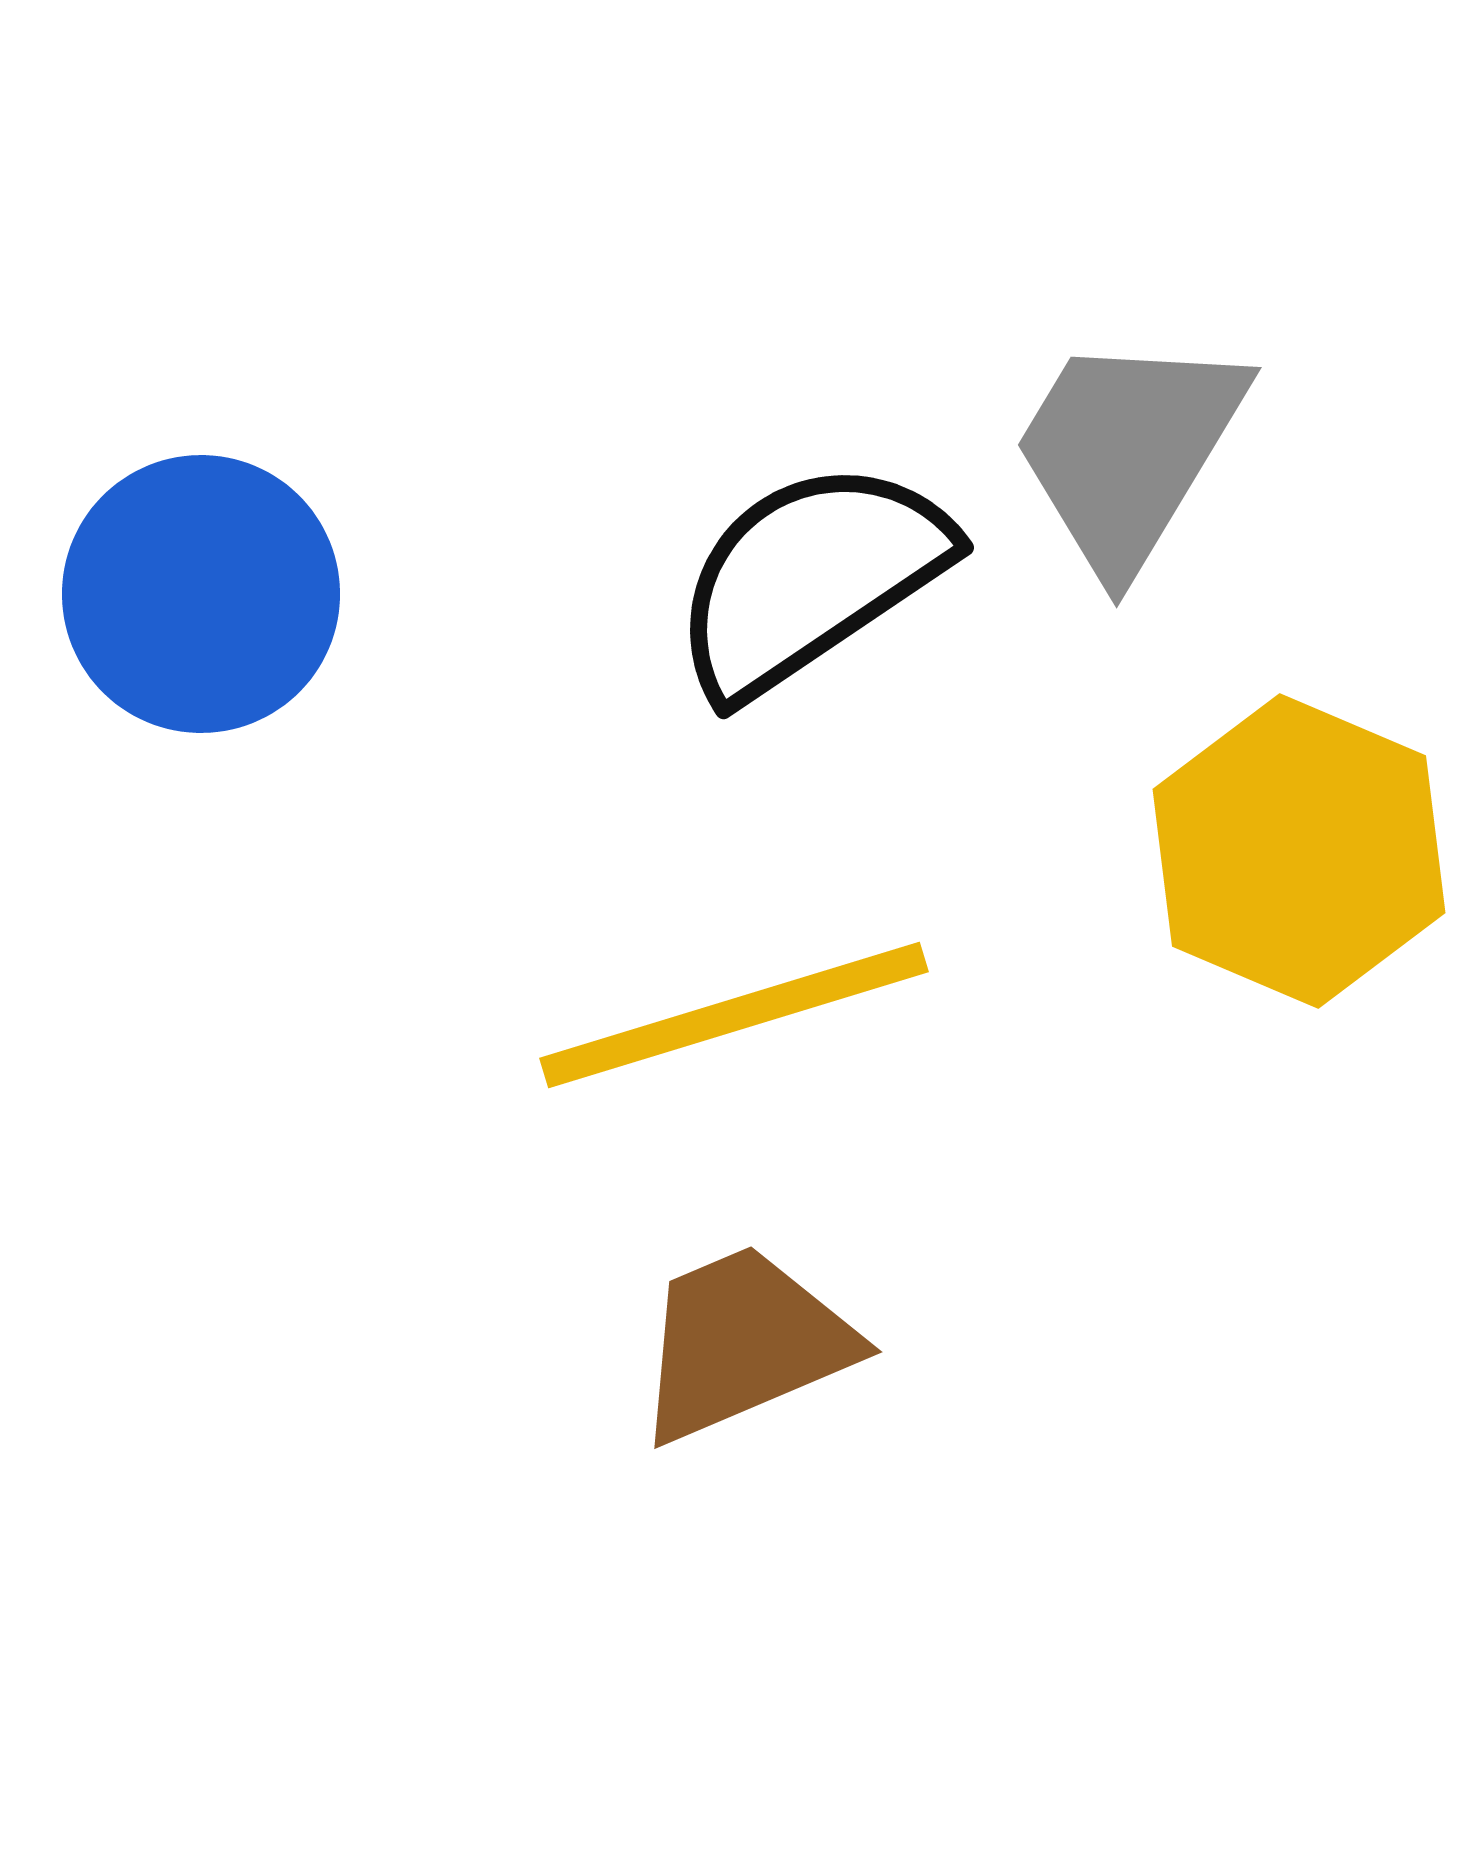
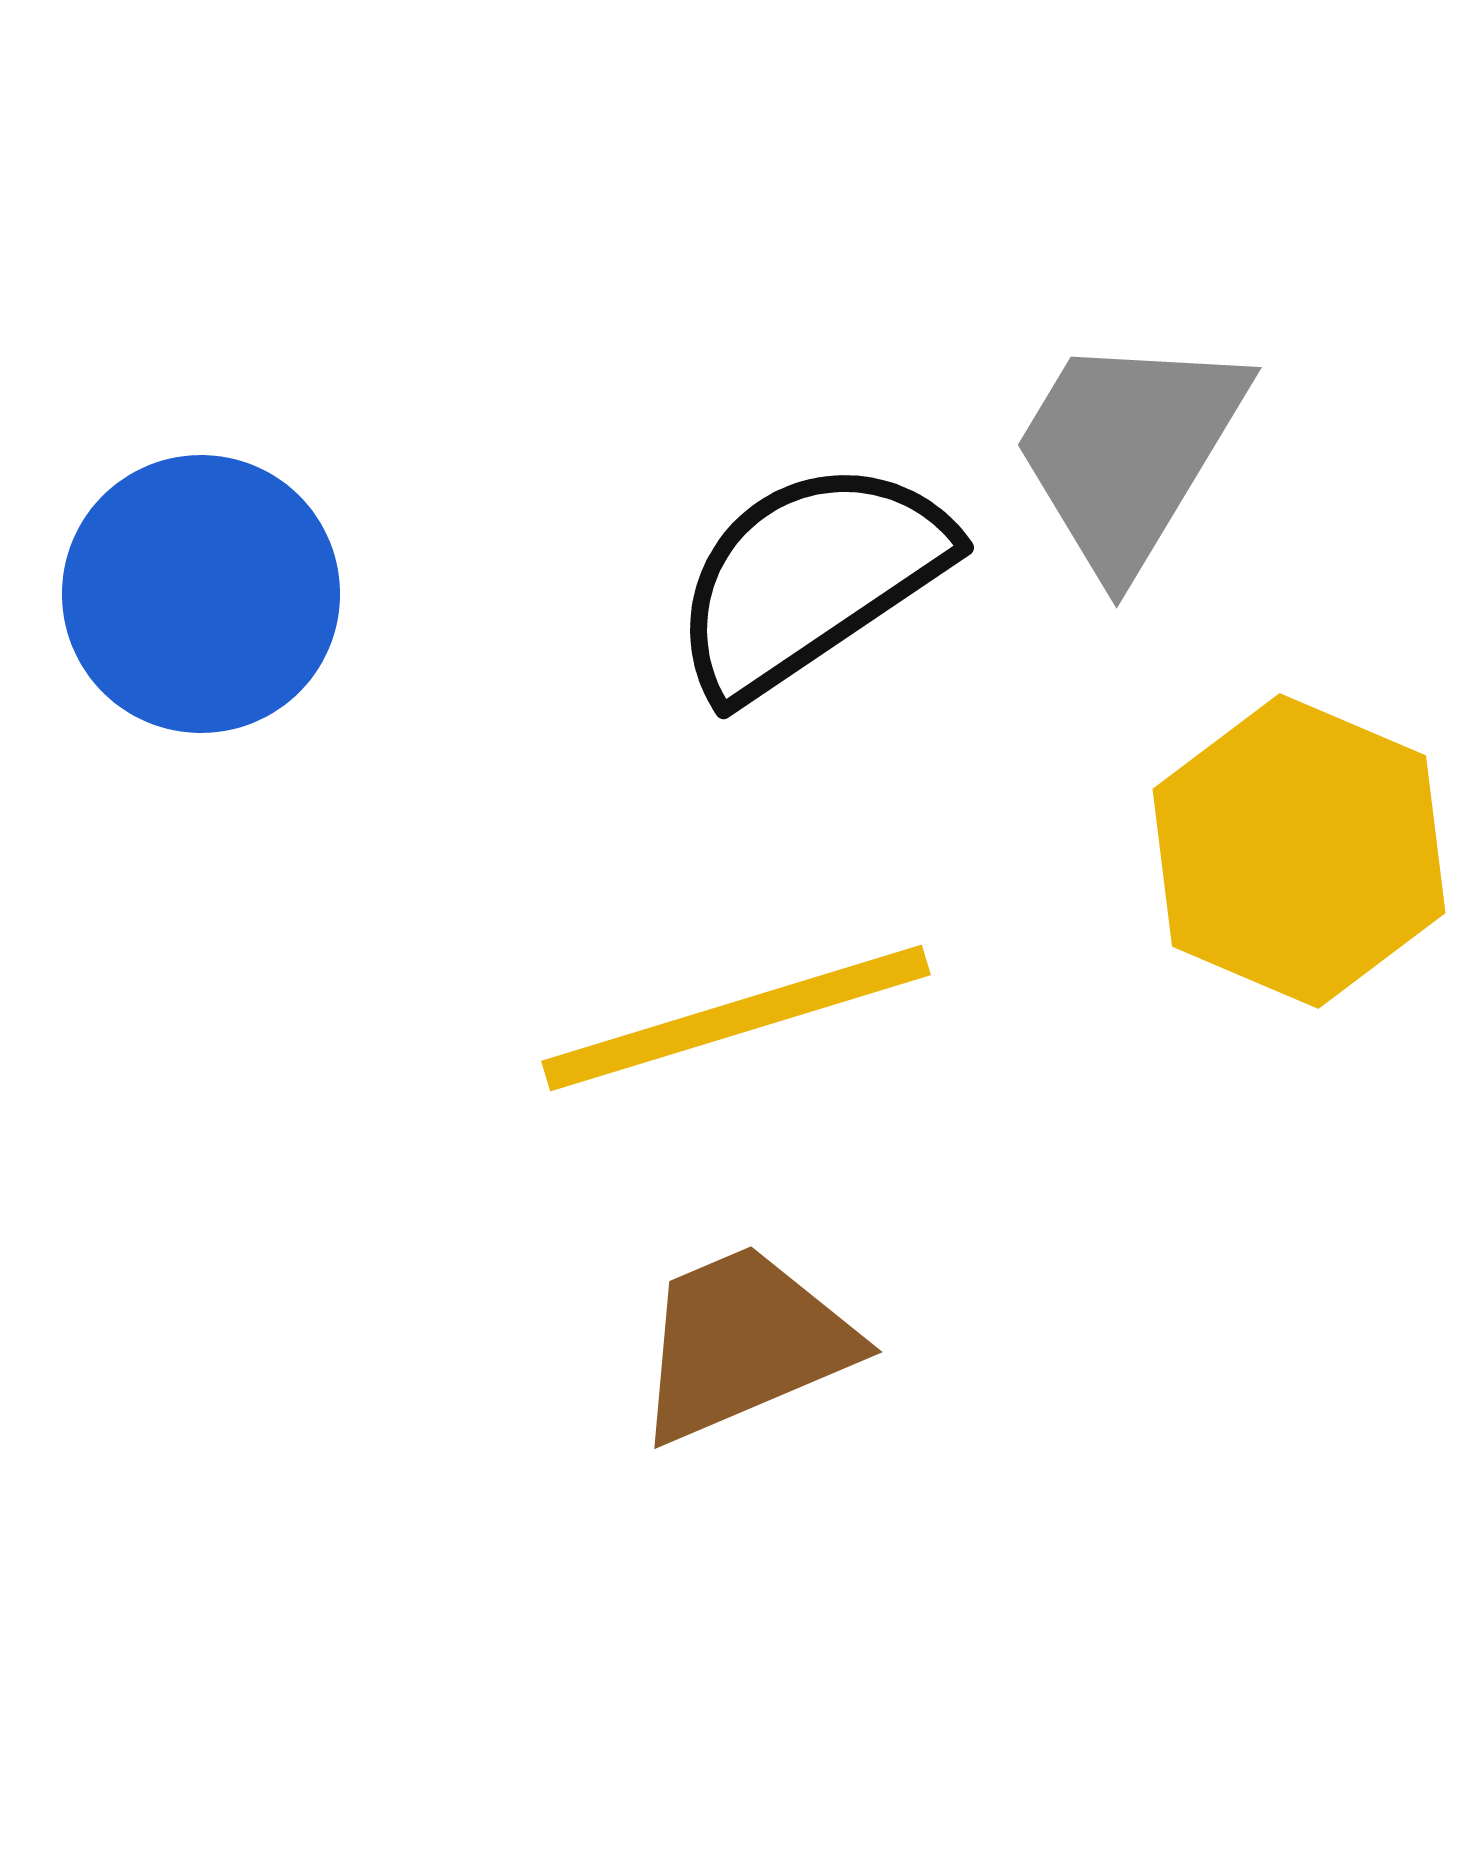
yellow line: moved 2 px right, 3 px down
